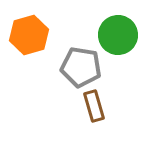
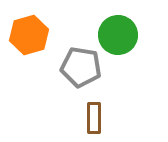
brown rectangle: moved 12 px down; rotated 16 degrees clockwise
